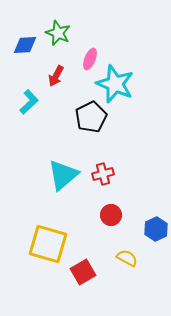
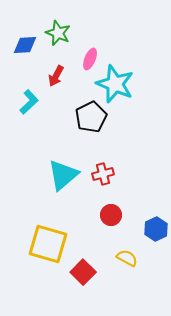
red square: rotated 15 degrees counterclockwise
